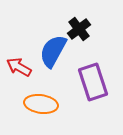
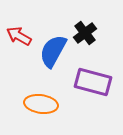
black cross: moved 6 px right, 4 px down
red arrow: moved 31 px up
purple rectangle: rotated 57 degrees counterclockwise
